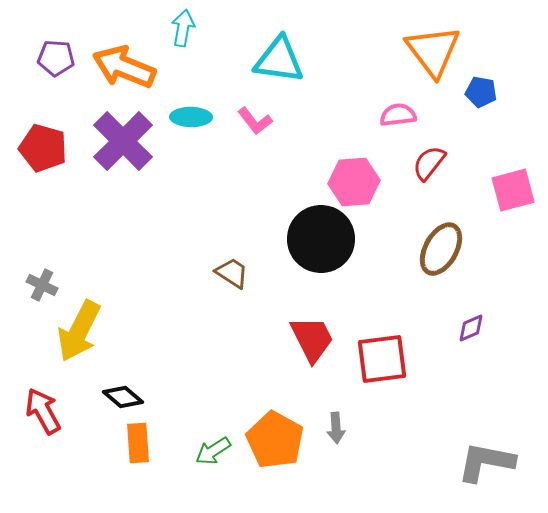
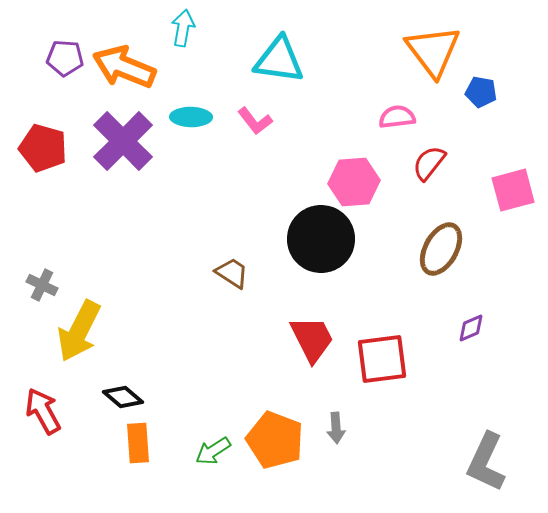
purple pentagon: moved 9 px right
pink semicircle: moved 1 px left, 2 px down
orange pentagon: rotated 8 degrees counterclockwise
gray L-shape: rotated 76 degrees counterclockwise
